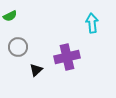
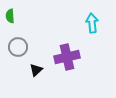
green semicircle: rotated 112 degrees clockwise
